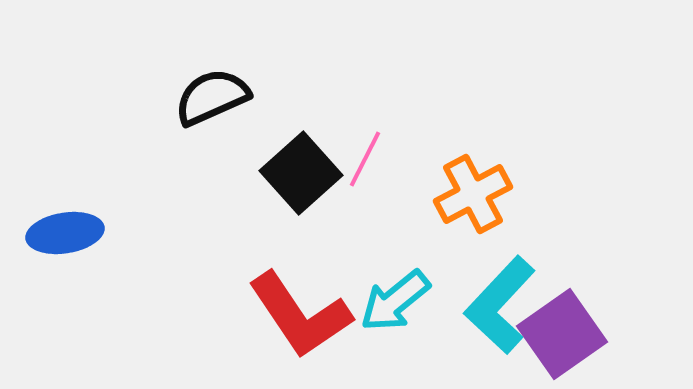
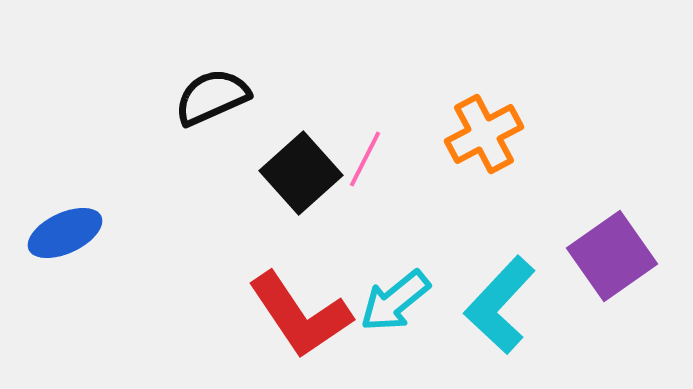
orange cross: moved 11 px right, 60 px up
blue ellipse: rotated 16 degrees counterclockwise
purple square: moved 50 px right, 78 px up
